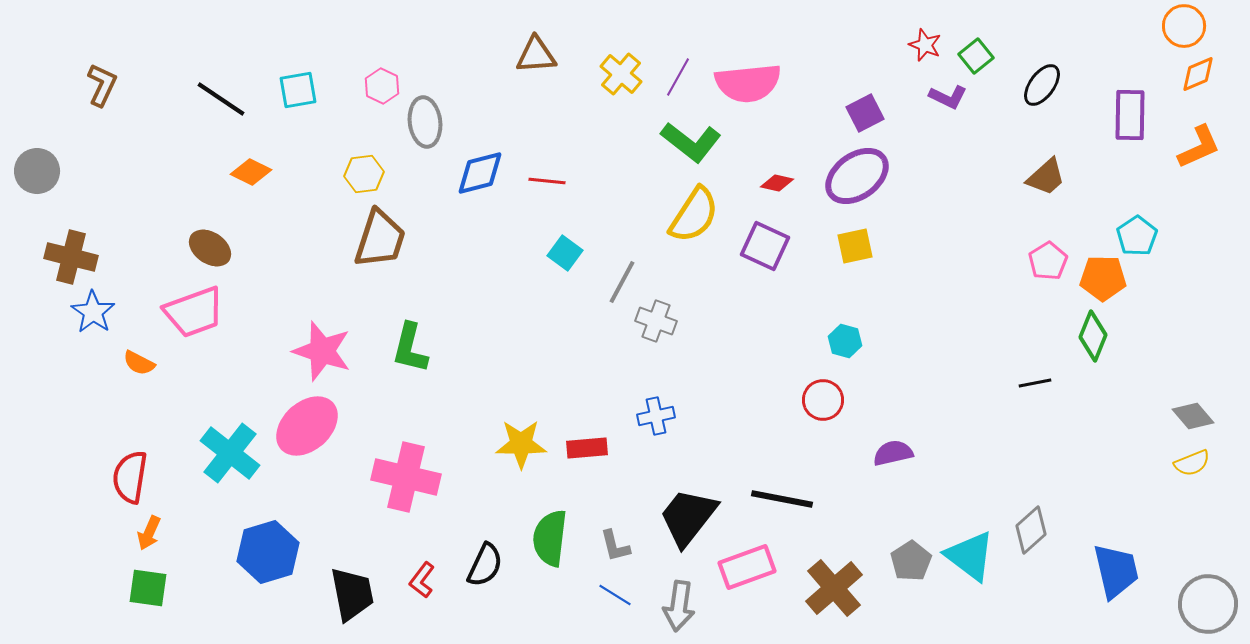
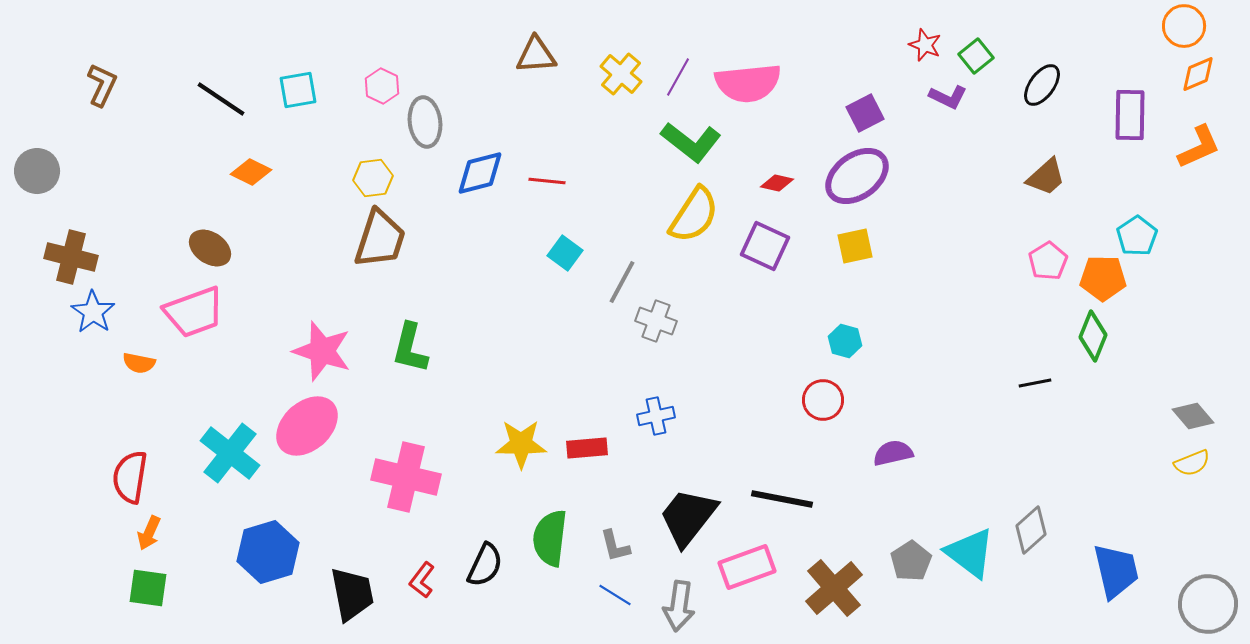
yellow hexagon at (364, 174): moved 9 px right, 4 px down
orange semicircle at (139, 363): rotated 16 degrees counterclockwise
cyan triangle at (970, 556): moved 3 px up
